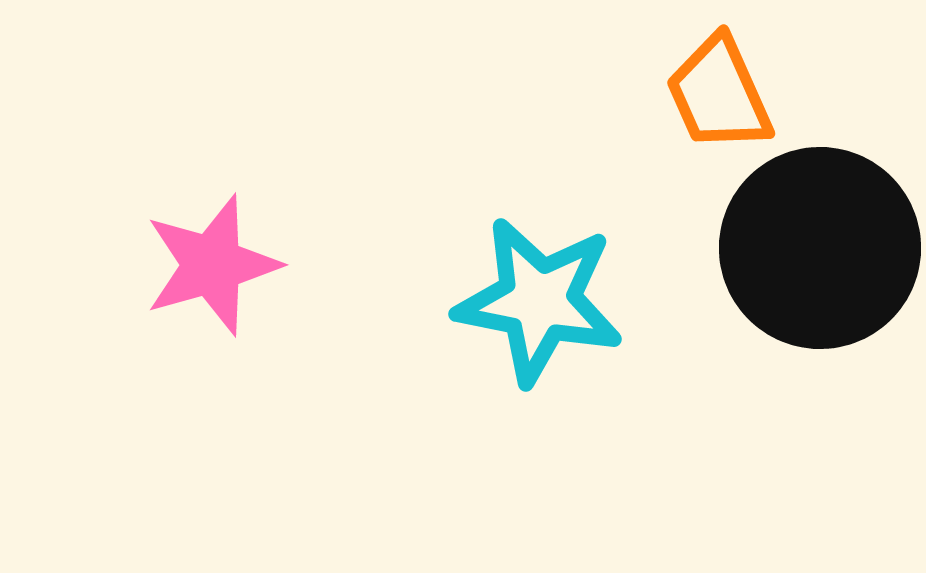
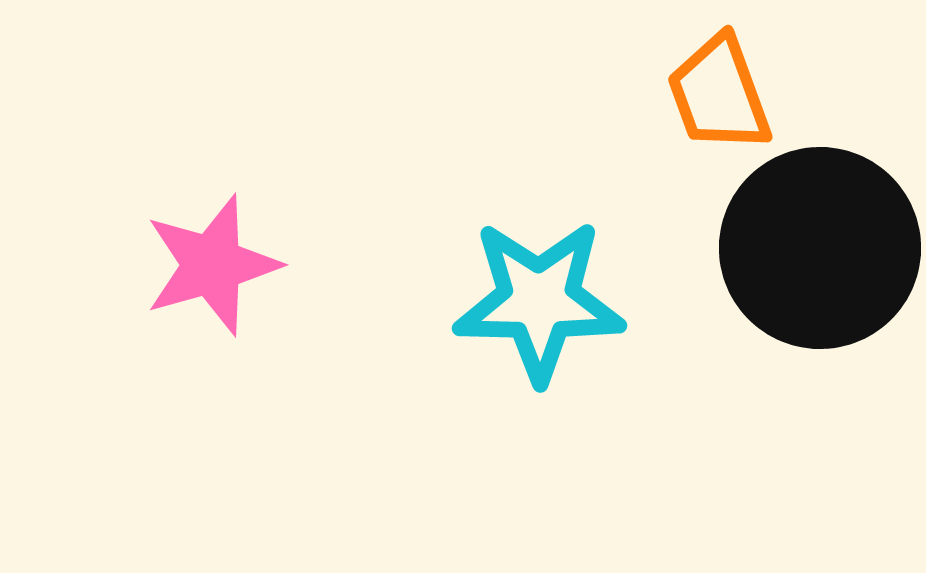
orange trapezoid: rotated 4 degrees clockwise
cyan star: rotated 10 degrees counterclockwise
